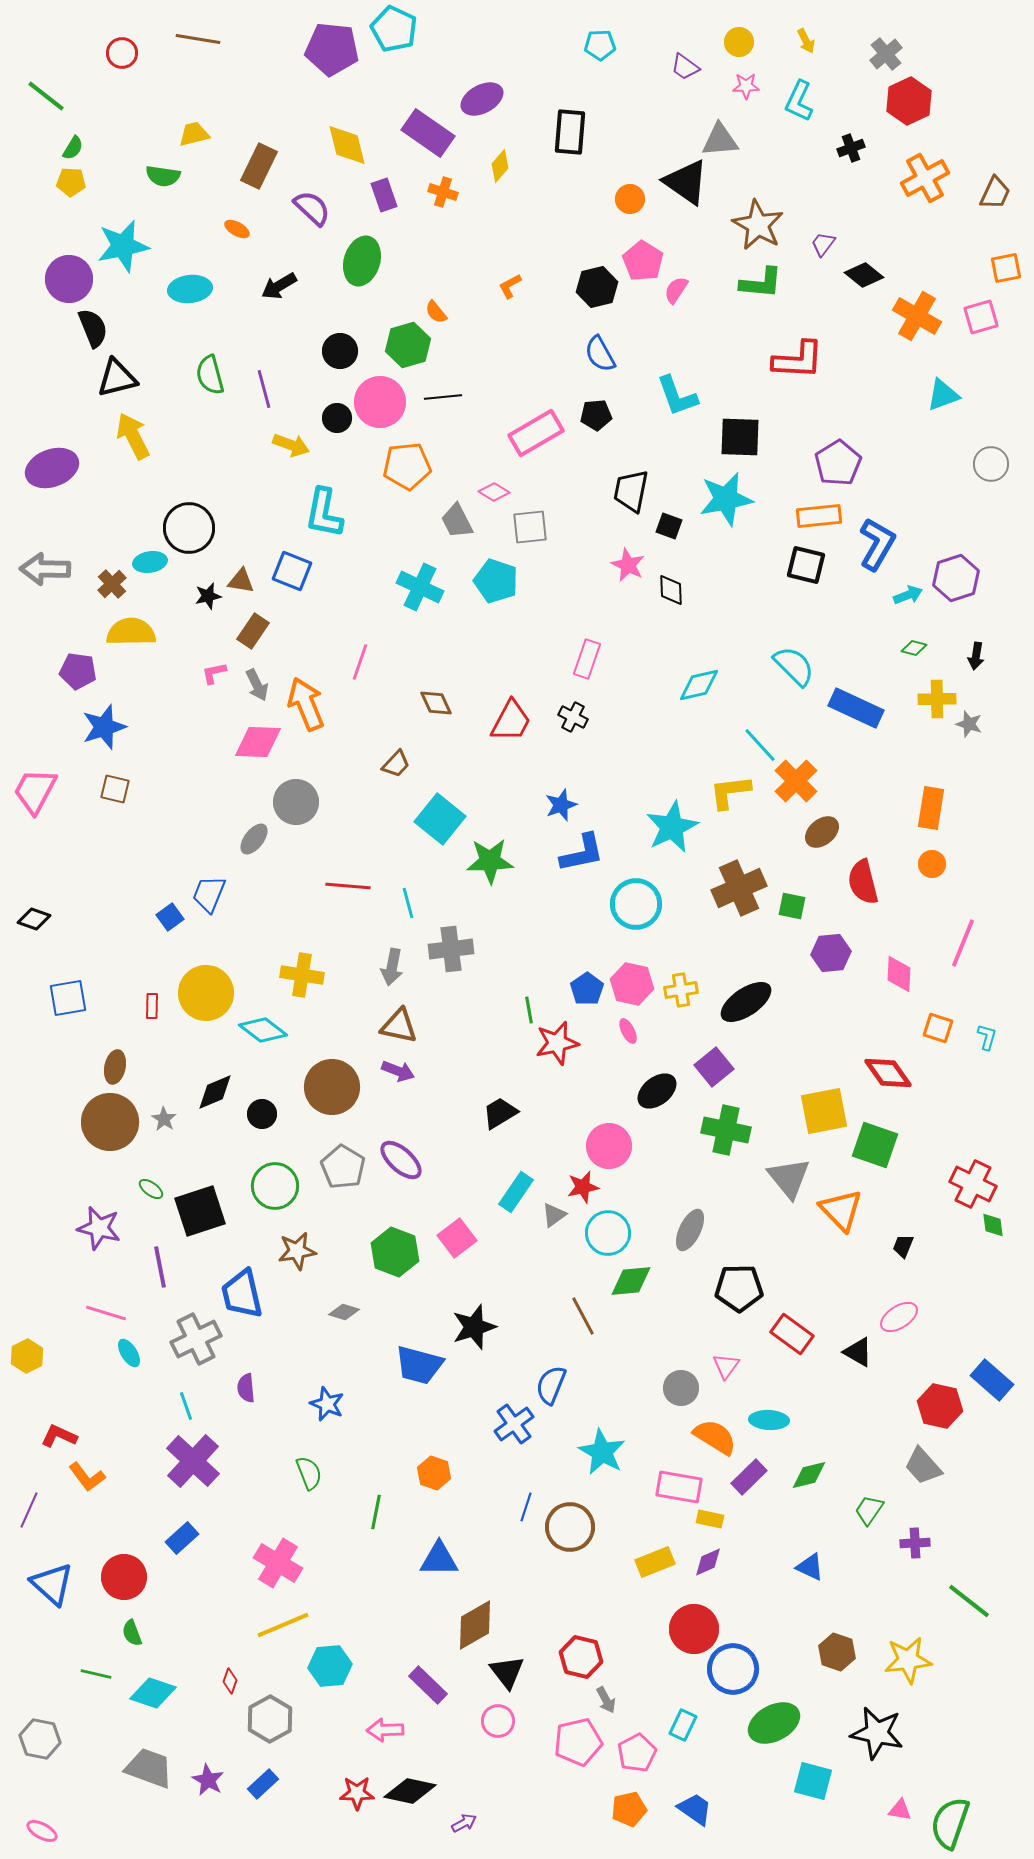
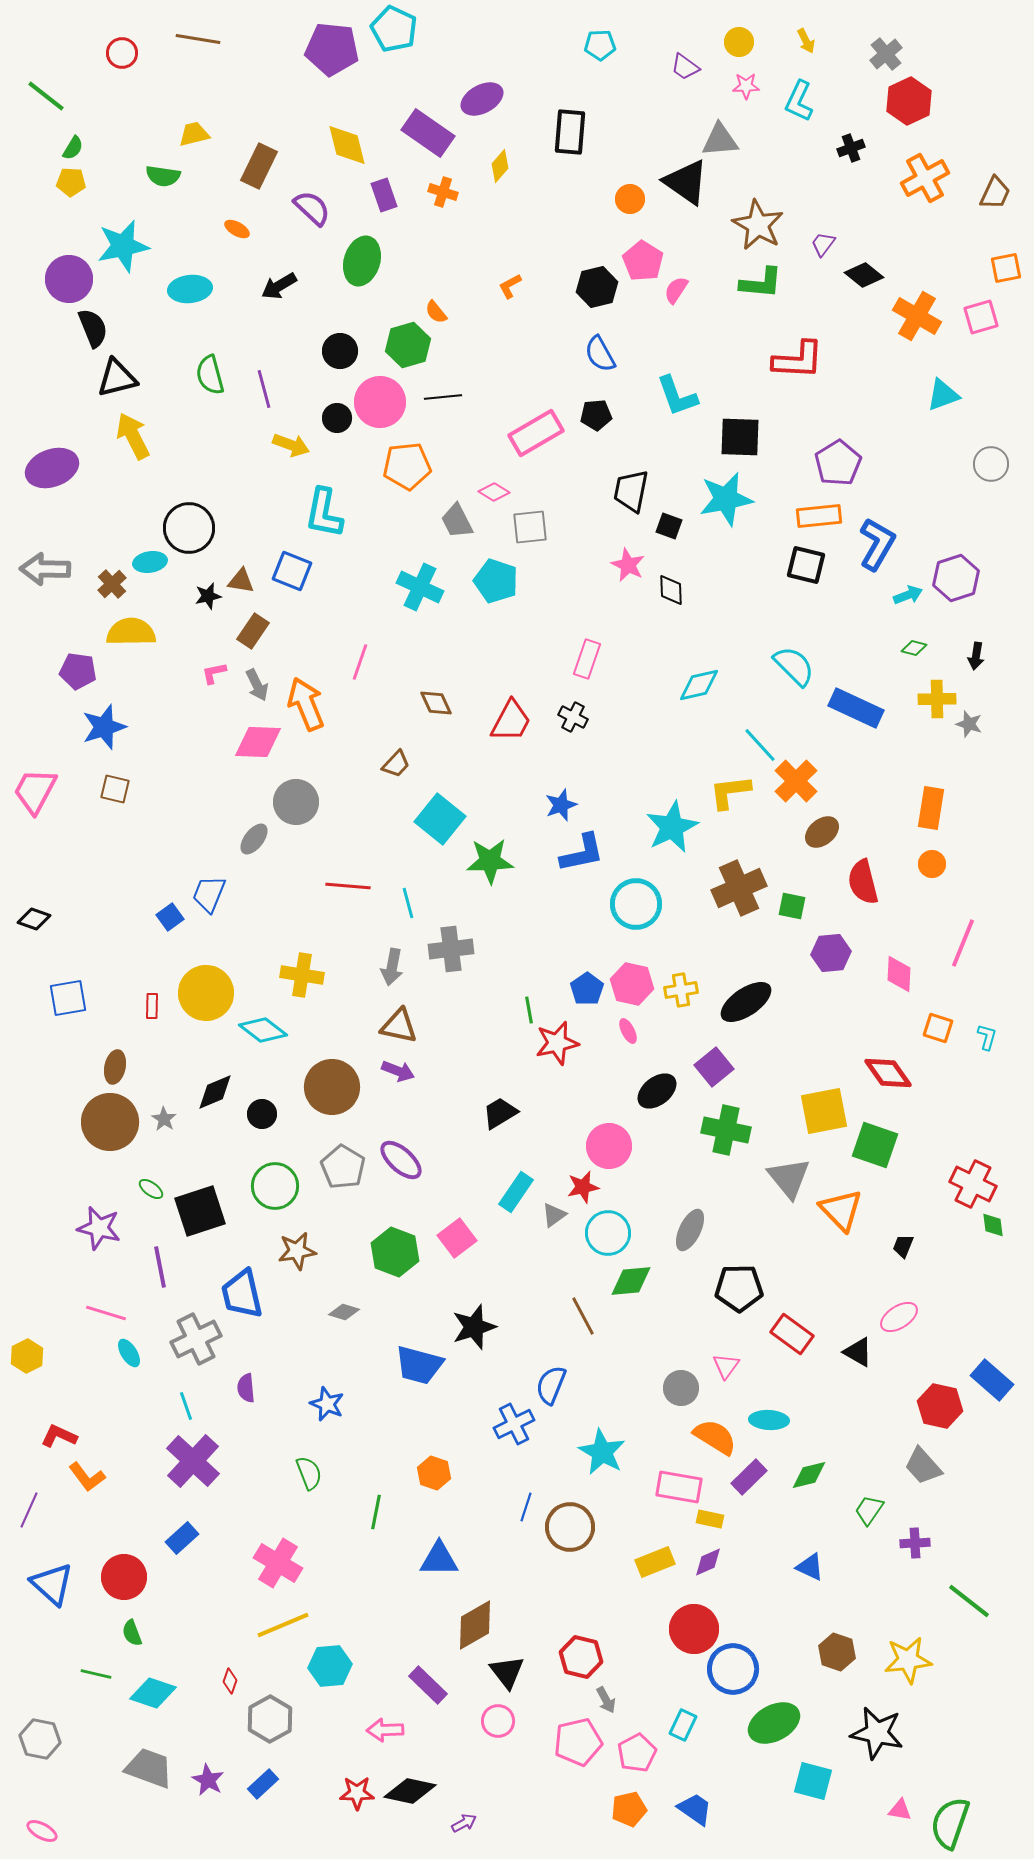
blue cross at (514, 1424): rotated 9 degrees clockwise
